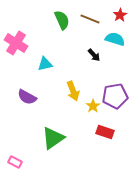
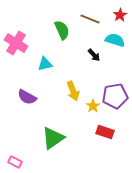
green semicircle: moved 10 px down
cyan semicircle: moved 1 px down
